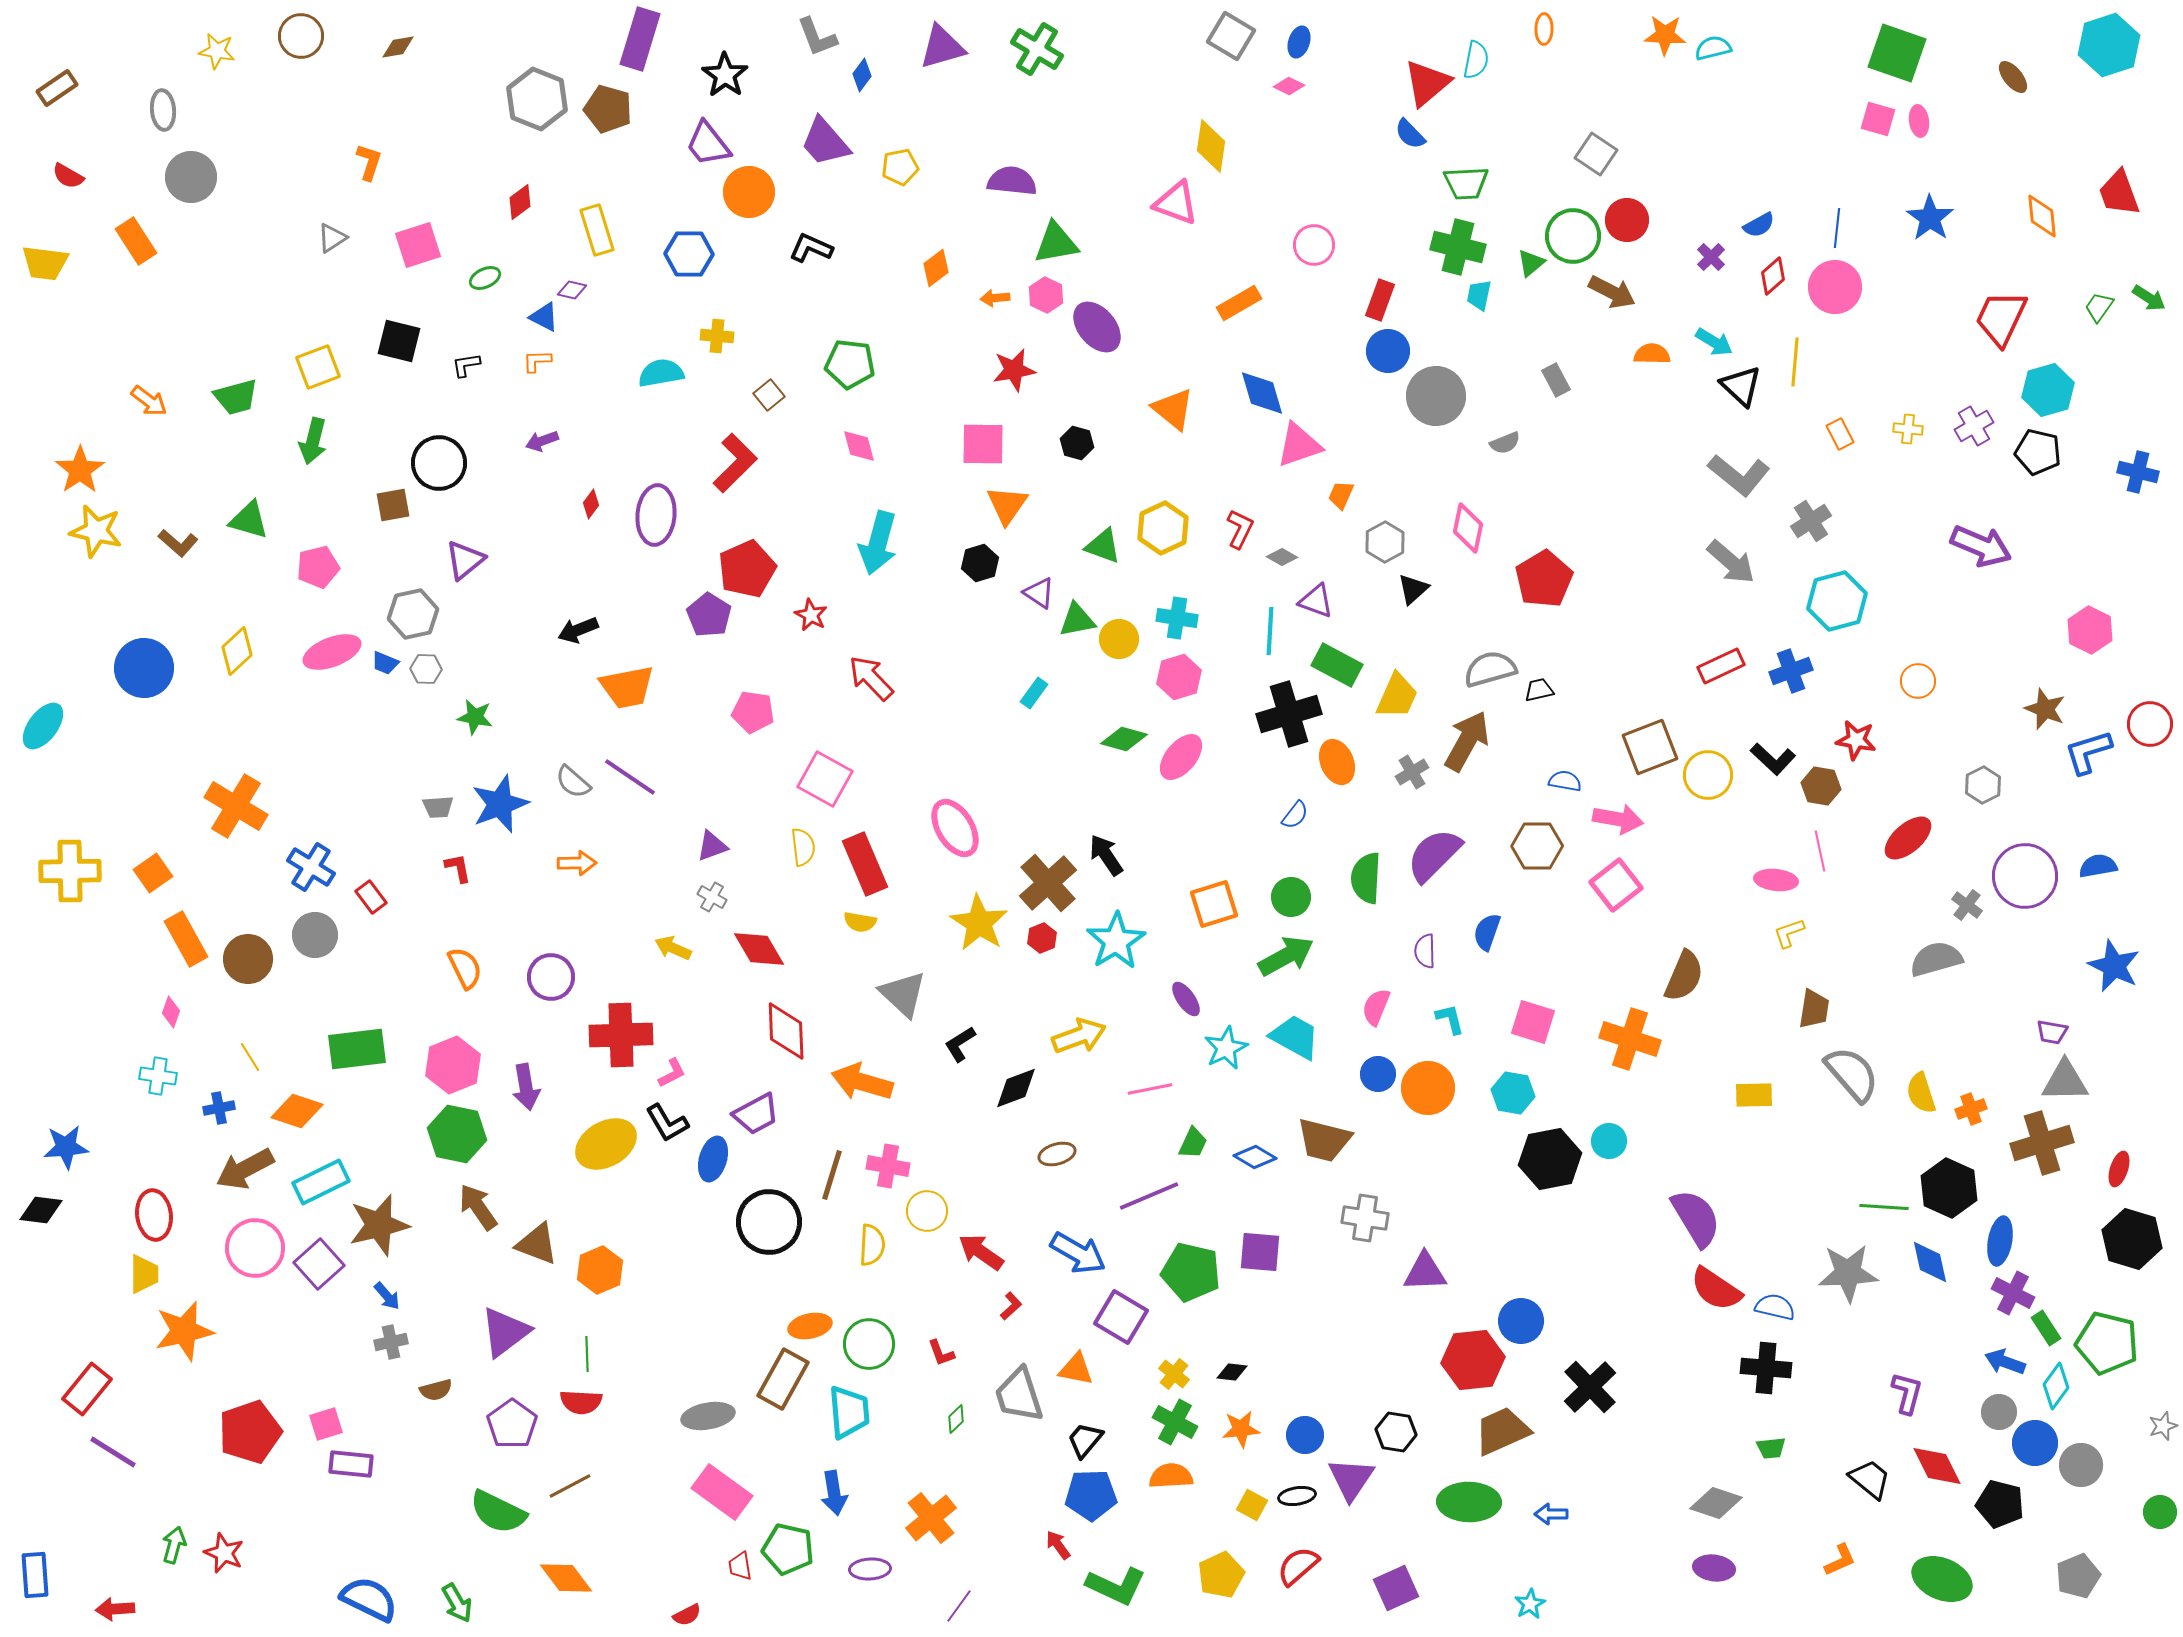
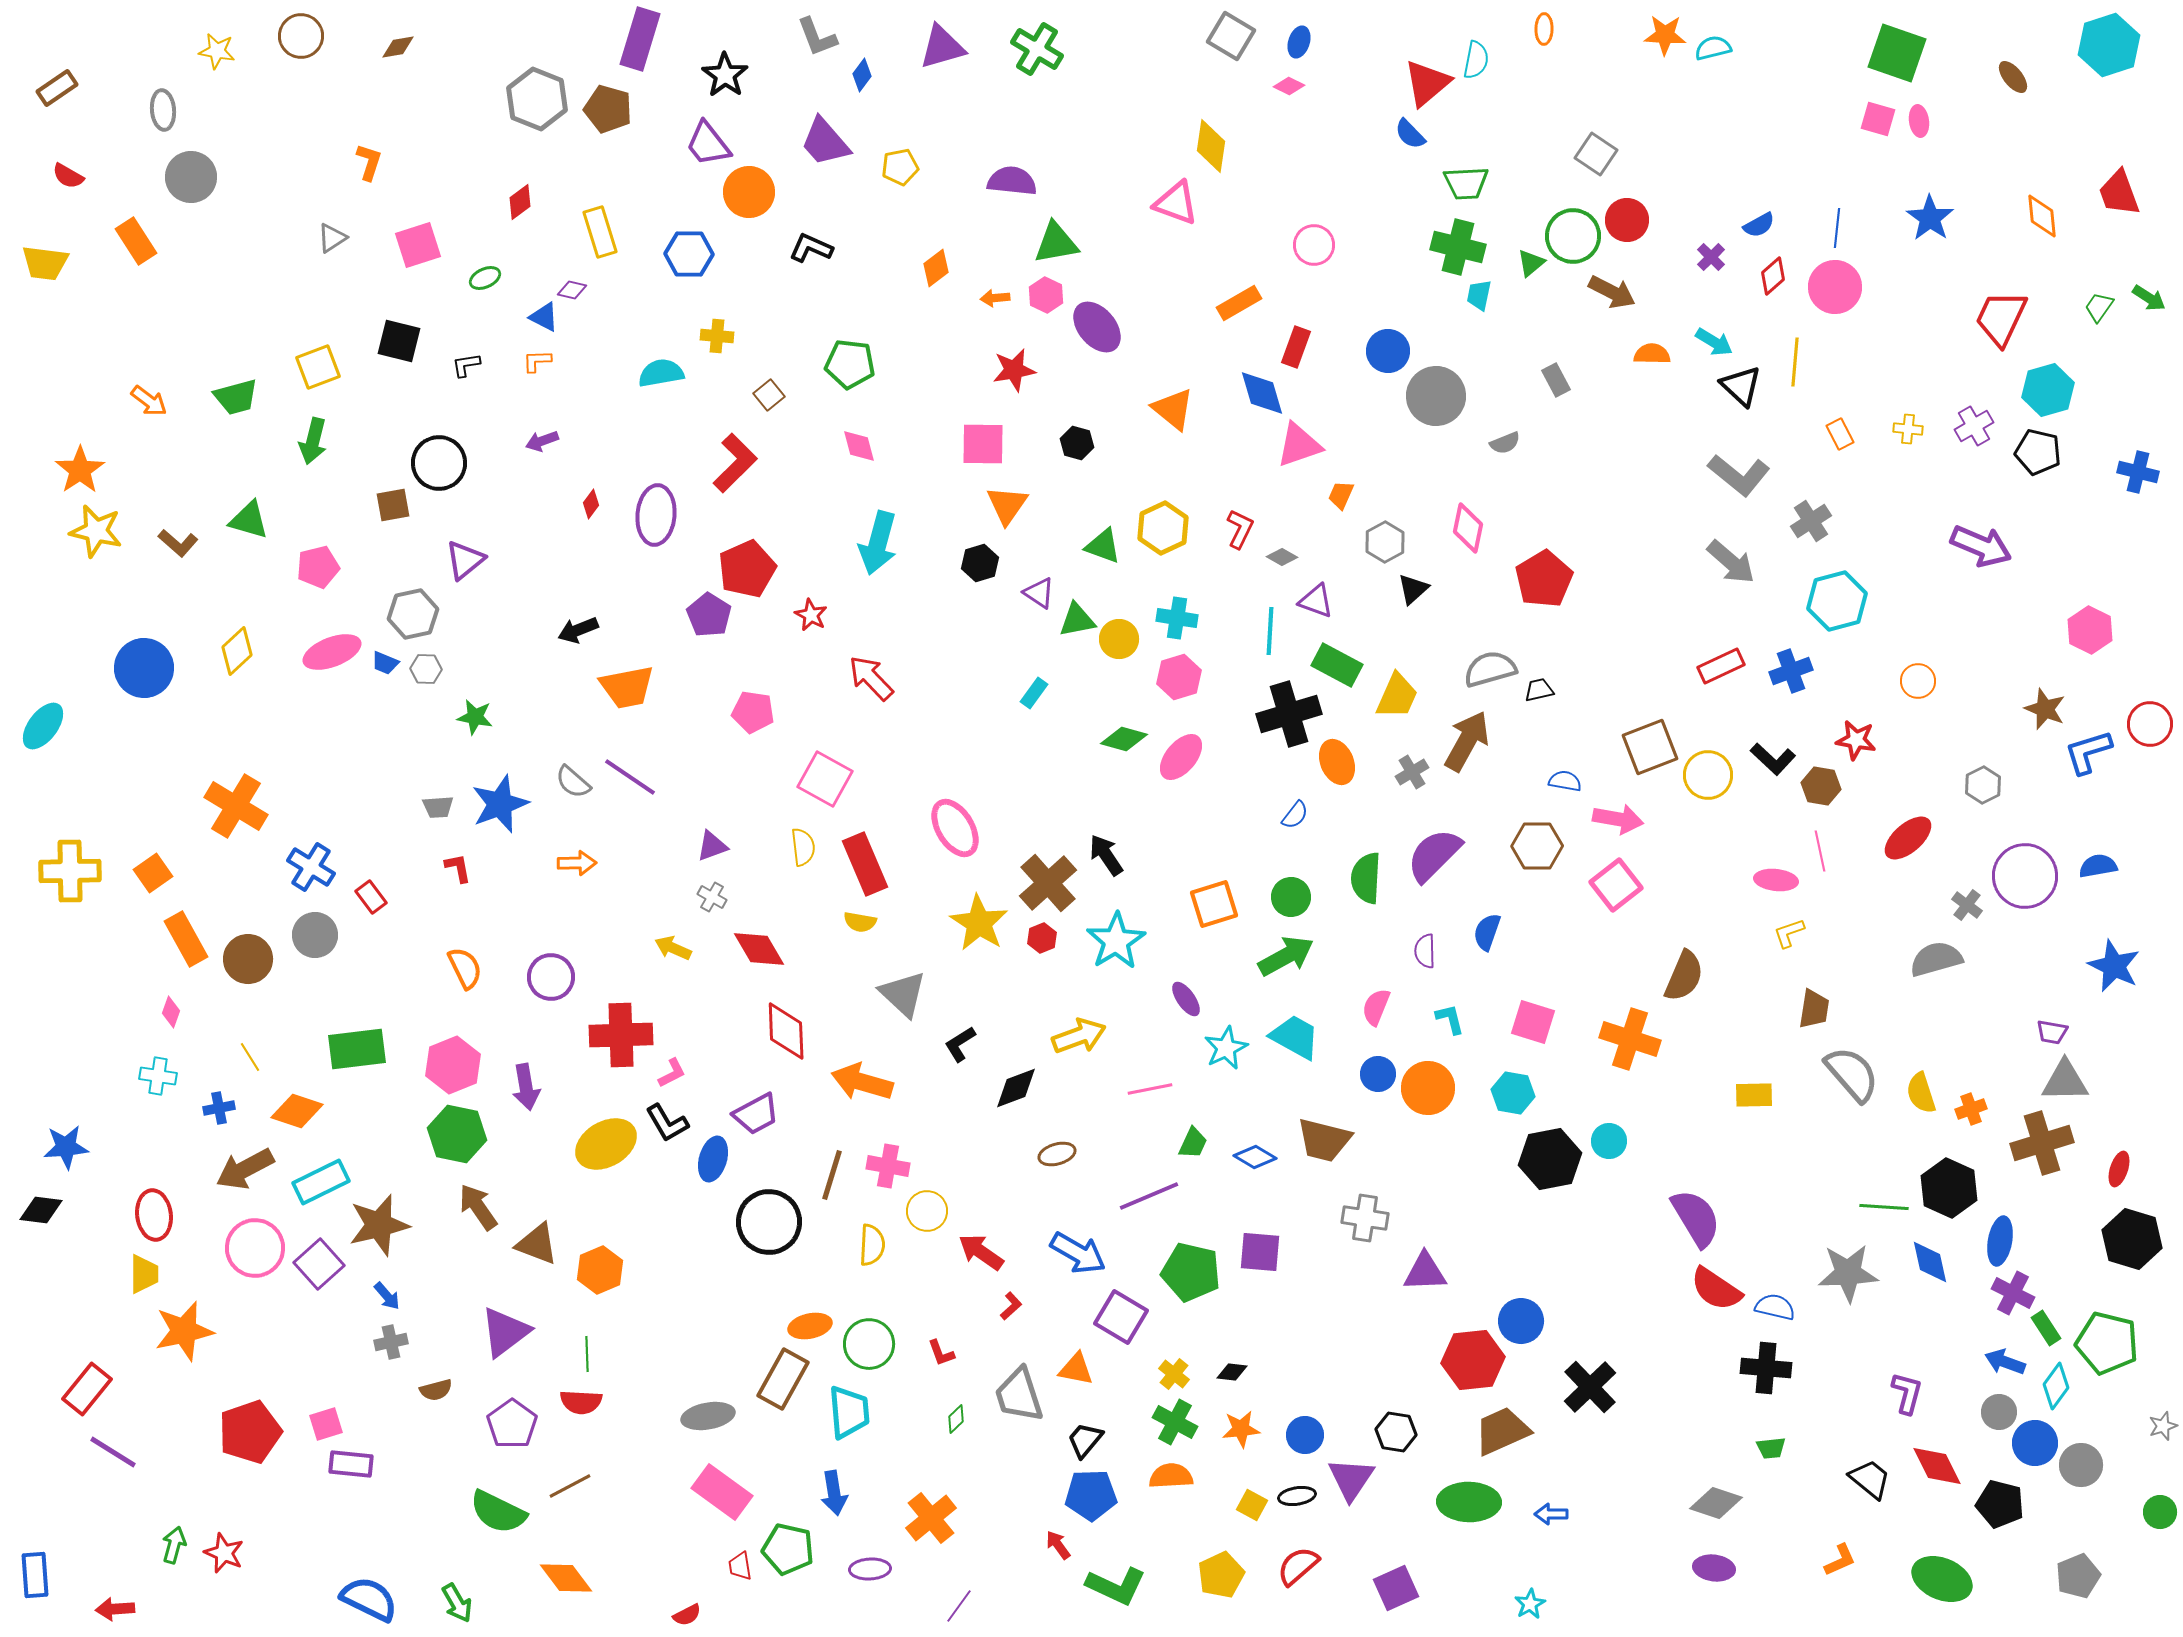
yellow rectangle at (597, 230): moved 3 px right, 2 px down
red rectangle at (1380, 300): moved 84 px left, 47 px down
